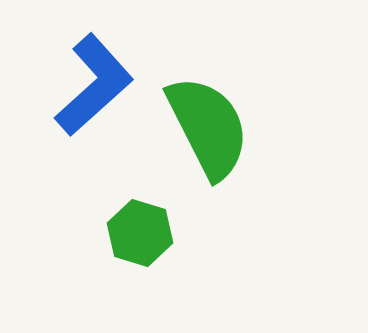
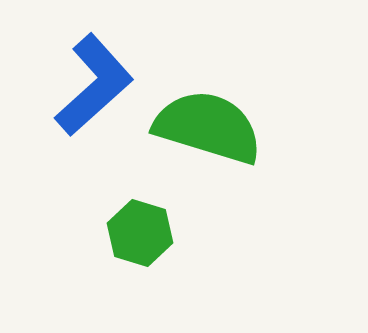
green semicircle: rotated 46 degrees counterclockwise
